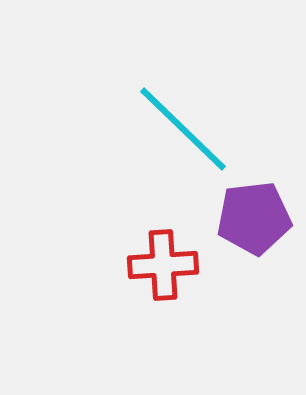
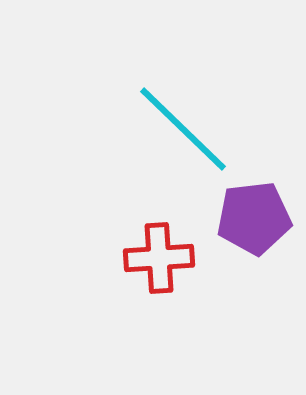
red cross: moved 4 px left, 7 px up
